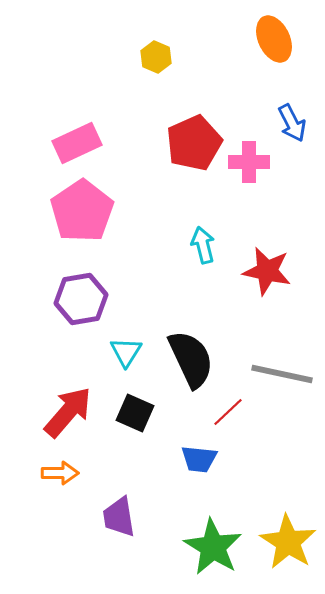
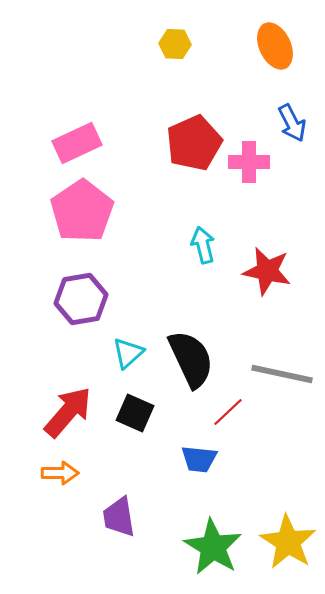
orange ellipse: moved 1 px right, 7 px down
yellow hexagon: moved 19 px right, 13 px up; rotated 20 degrees counterclockwise
cyan triangle: moved 2 px right, 1 px down; rotated 16 degrees clockwise
